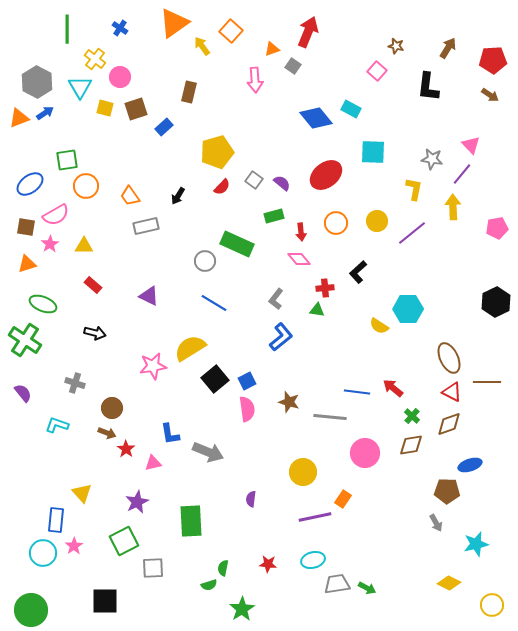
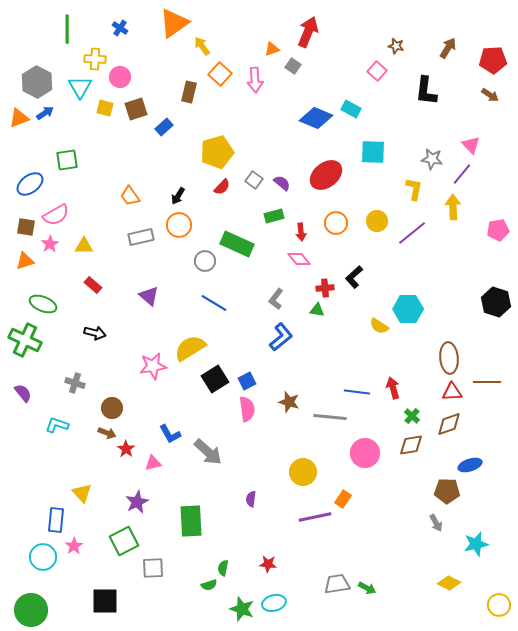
orange square at (231, 31): moved 11 px left, 43 px down
yellow cross at (95, 59): rotated 35 degrees counterclockwise
black L-shape at (428, 87): moved 2 px left, 4 px down
blue diamond at (316, 118): rotated 28 degrees counterclockwise
orange circle at (86, 186): moved 93 px right, 39 px down
gray rectangle at (146, 226): moved 5 px left, 11 px down
pink pentagon at (497, 228): moved 1 px right, 2 px down
orange triangle at (27, 264): moved 2 px left, 3 px up
black L-shape at (358, 272): moved 4 px left, 5 px down
purple triangle at (149, 296): rotated 15 degrees clockwise
black hexagon at (496, 302): rotated 16 degrees counterclockwise
green cross at (25, 340): rotated 8 degrees counterclockwise
brown ellipse at (449, 358): rotated 20 degrees clockwise
black square at (215, 379): rotated 8 degrees clockwise
red arrow at (393, 388): rotated 35 degrees clockwise
red triangle at (452, 392): rotated 30 degrees counterclockwise
blue L-shape at (170, 434): rotated 20 degrees counterclockwise
gray arrow at (208, 452): rotated 20 degrees clockwise
cyan circle at (43, 553): moved 4 px down
cyan ellipse at (313, 560): moved 39 px left, 43 px down
yellow circle at (492, 605): moved 7 px right
green star at (242, 609): rotated 20 degrees counterclockwise
